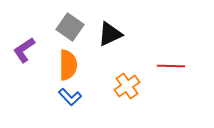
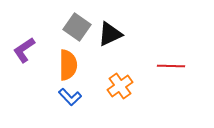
gray square: moved 7 px right
orange cross: moved 7 px left
